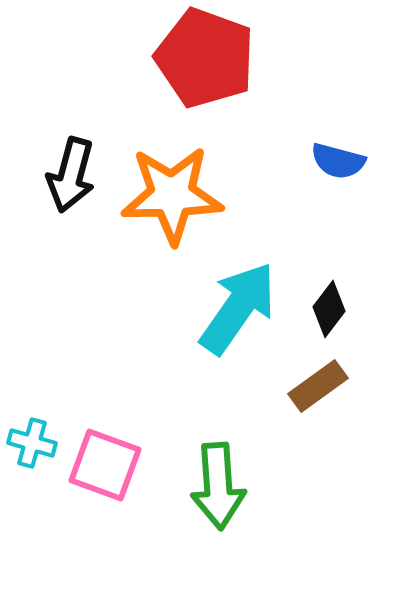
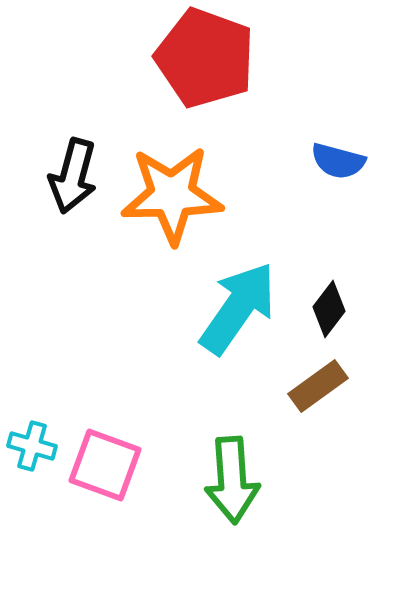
black arrow: moved 2 px right, 1 px down
cyan cross: moved 3 px down
green arrow: moved 14 px right, 6 px up
